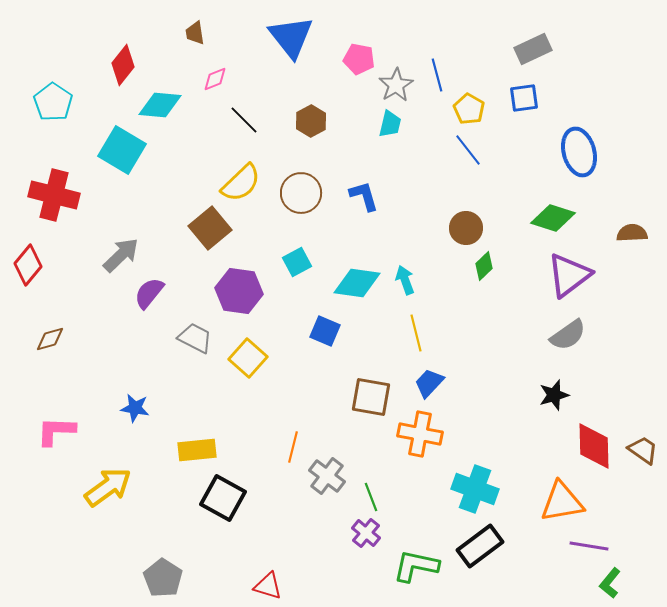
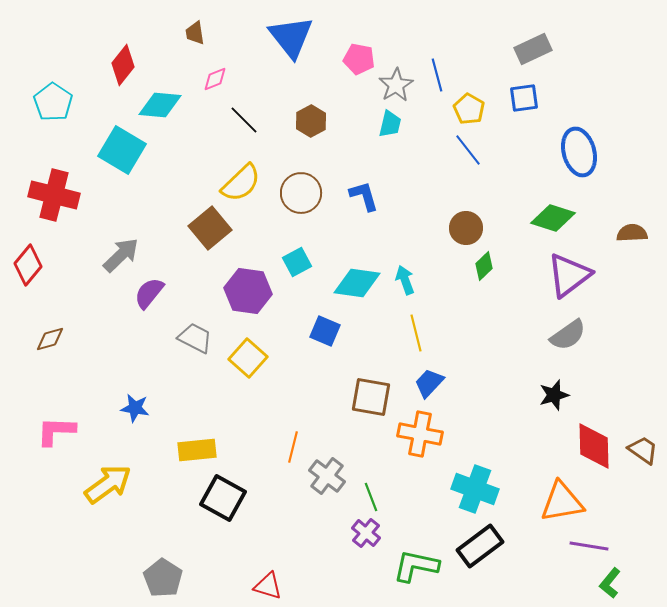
purple hexagon at (239, 291): moved 9 px right
yellow arrow at (108, 487): moved 3 px up
